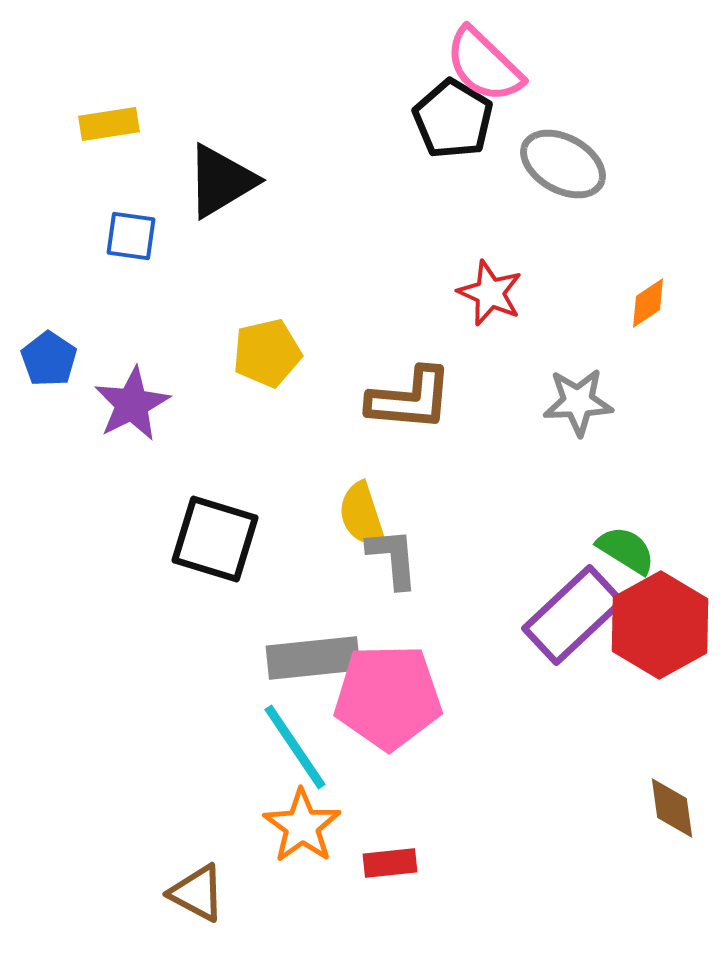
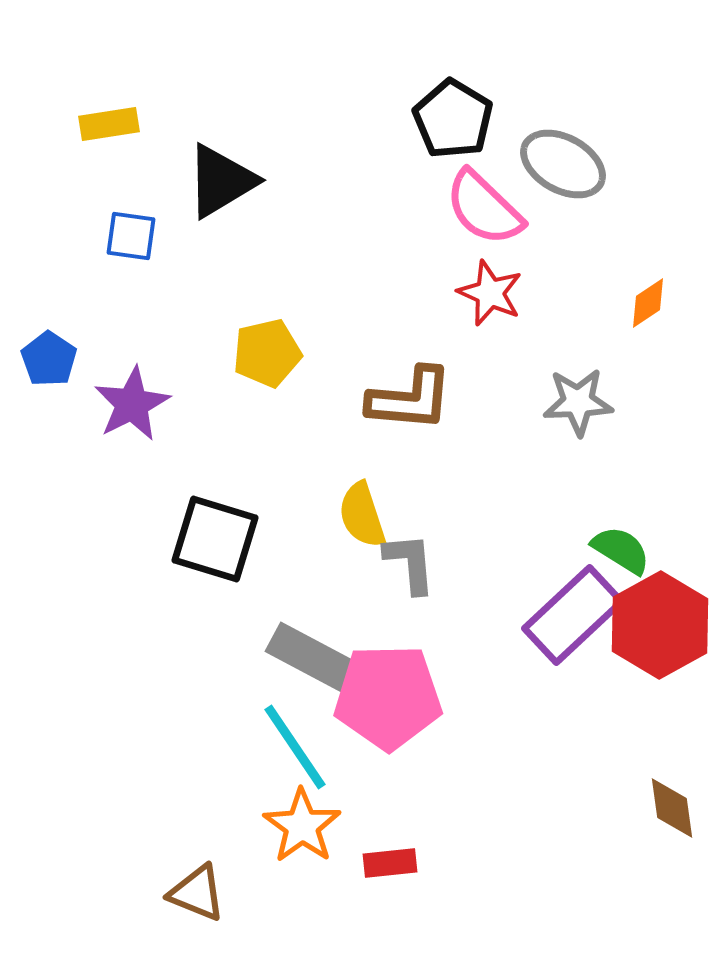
pink semicircle: moved 143 px down
green semicircle: moved 5 px left
gray L-shape: moved 17 px right, 5 px down
gray rectangle: rotated 34 degrees clockwise
brown triangle: rotated 6 degrees counterclockwise
